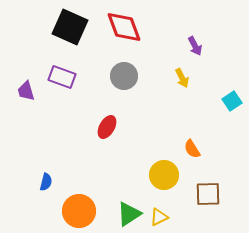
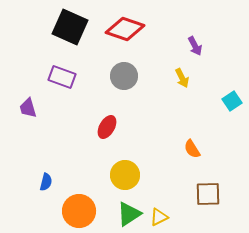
red diamond: moved 1 px right, 2 px down; rotated 51 degrees counterclockwise
purple trapezoid: moved 2 px right, 17 px down
yellow circle: moved 39 px left
